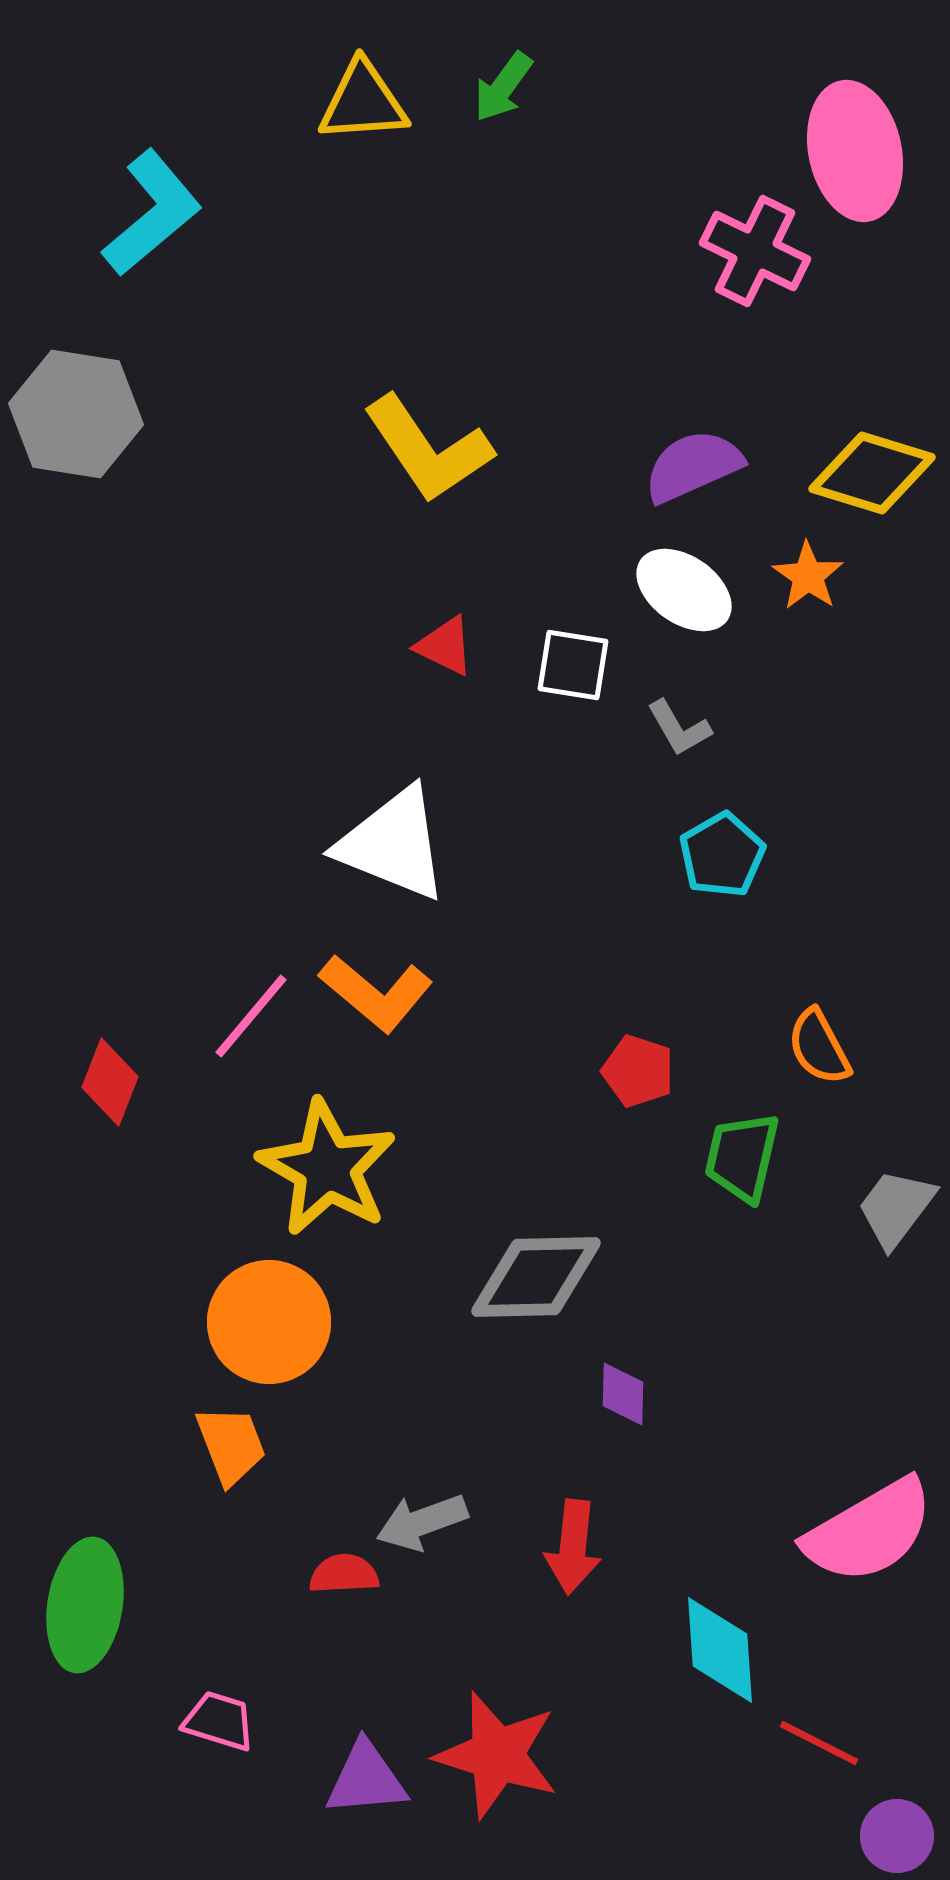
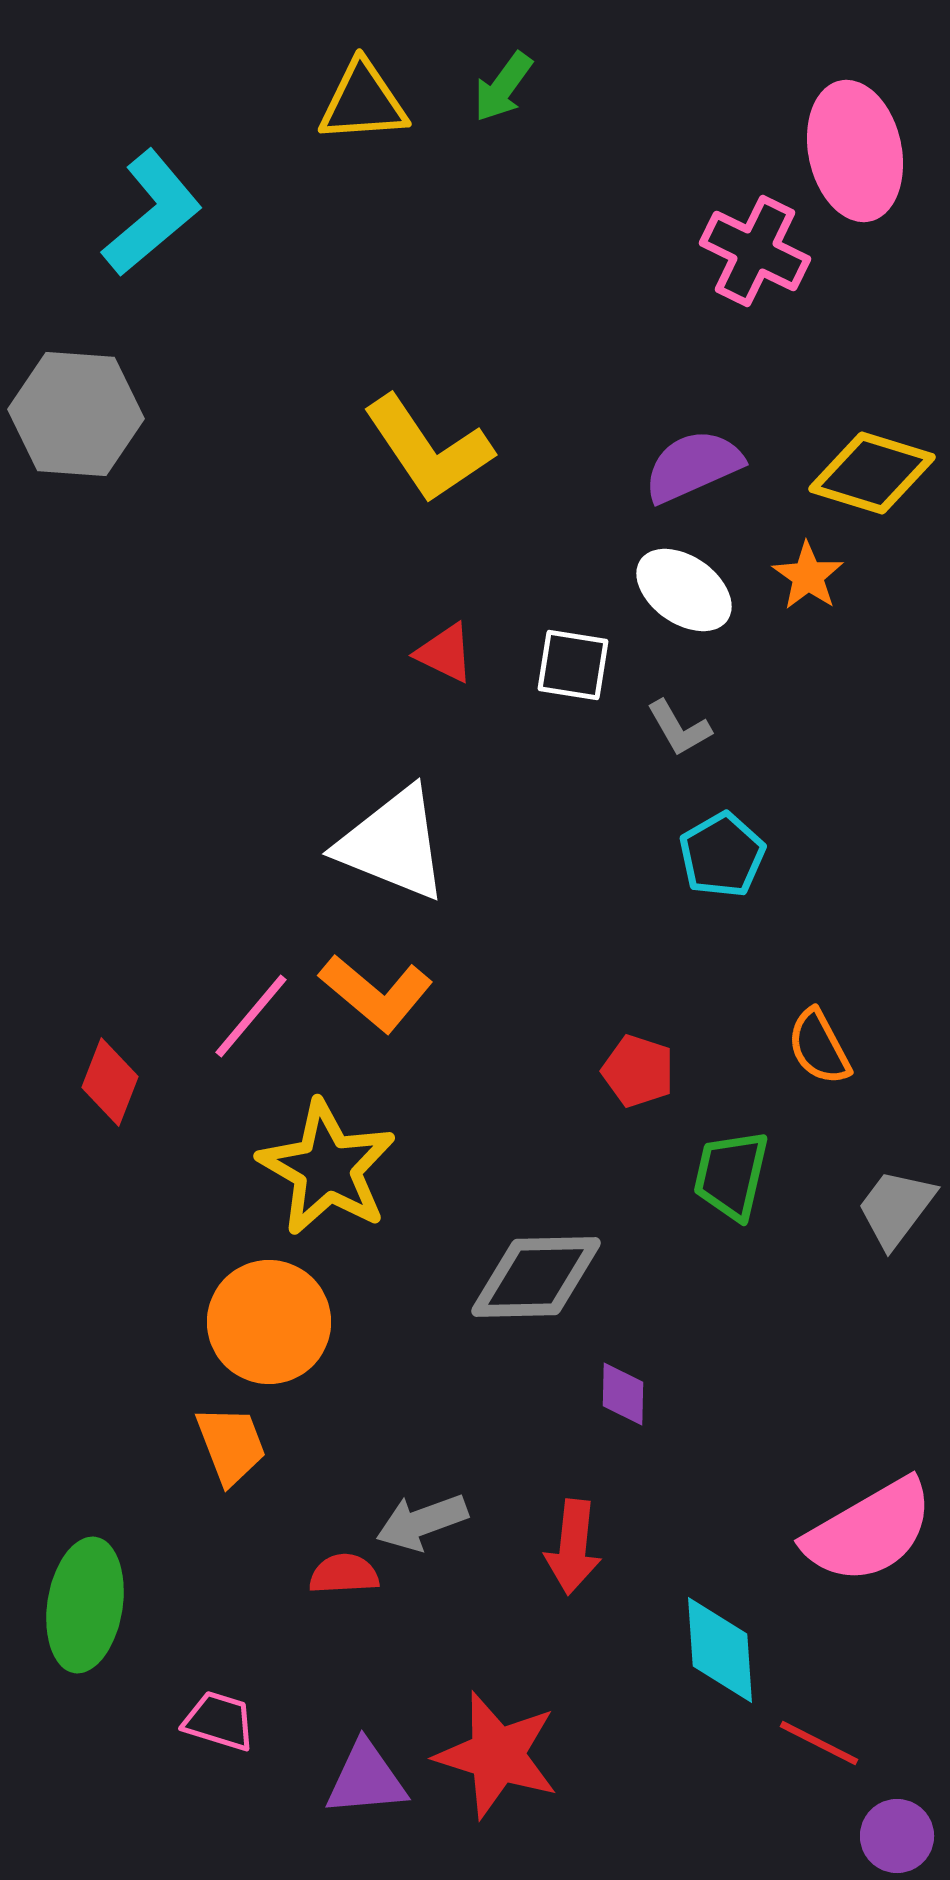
gray hexagon: rotated 5 degrees counterclockwise
red triangle: moved 7 px down
green trapezoid: moved 11 px left, 18 px down
